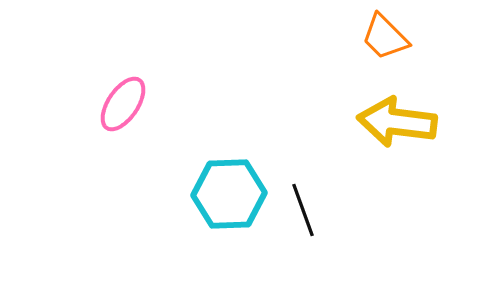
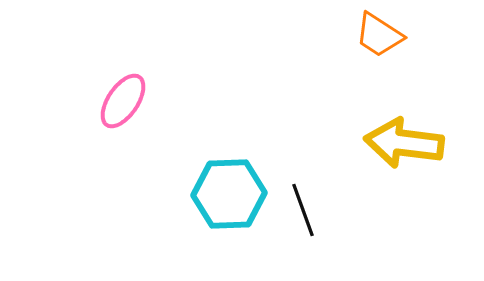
orange trapezoid: moved 6 px left, 2 px up; rotated 12 degrees counterclockwise
pink ellipse: moved 3 px up
yellow arrow: moved 7 px right, 21 px down
